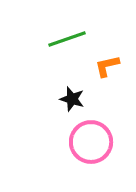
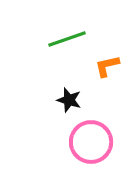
black star: moved 3 px left, 1 px down
